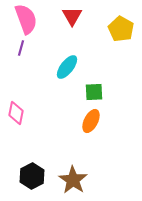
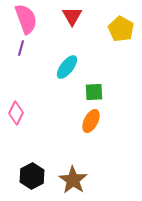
pink diamond: rotated 15 degrees clockwise
